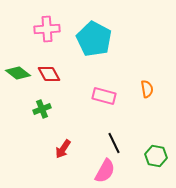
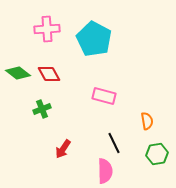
orange semicircle: moved 32 px down
green hexagon: moved 1 px right, 2 px up; rotated 20 degrees counterclockwise
pink semicircle: rotated 30 degrees counterclockwise
